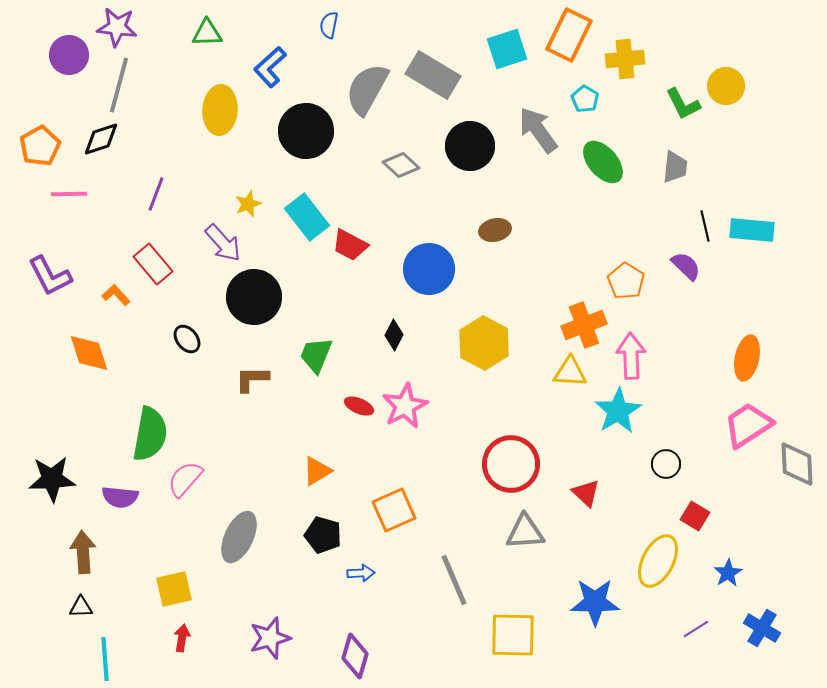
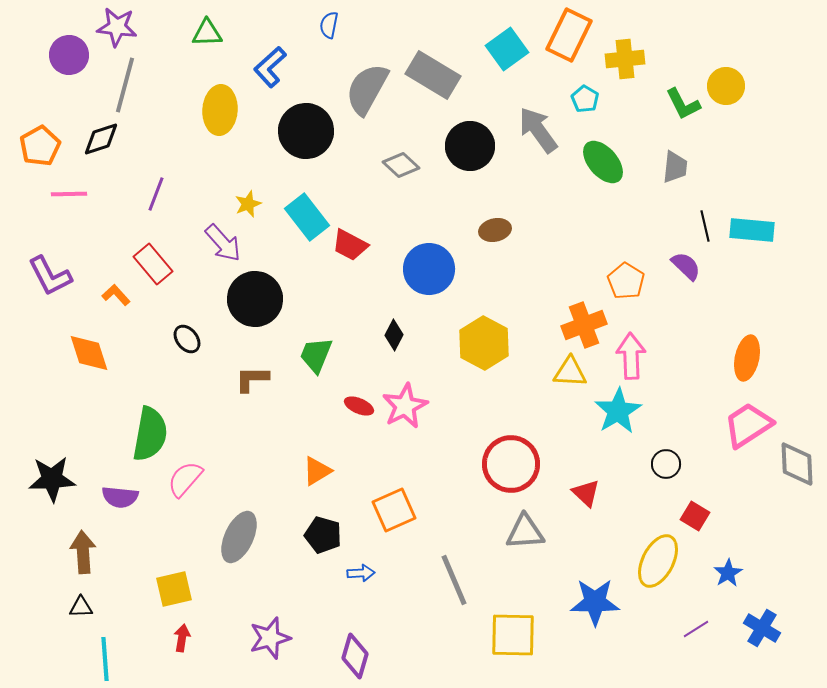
cyan square at (507, 49): rotated 18 degrees counterclockwise
gray line at (119, 85): moved 6 px right
black circle at (254, 297): moved 1 px right, 2 px down
